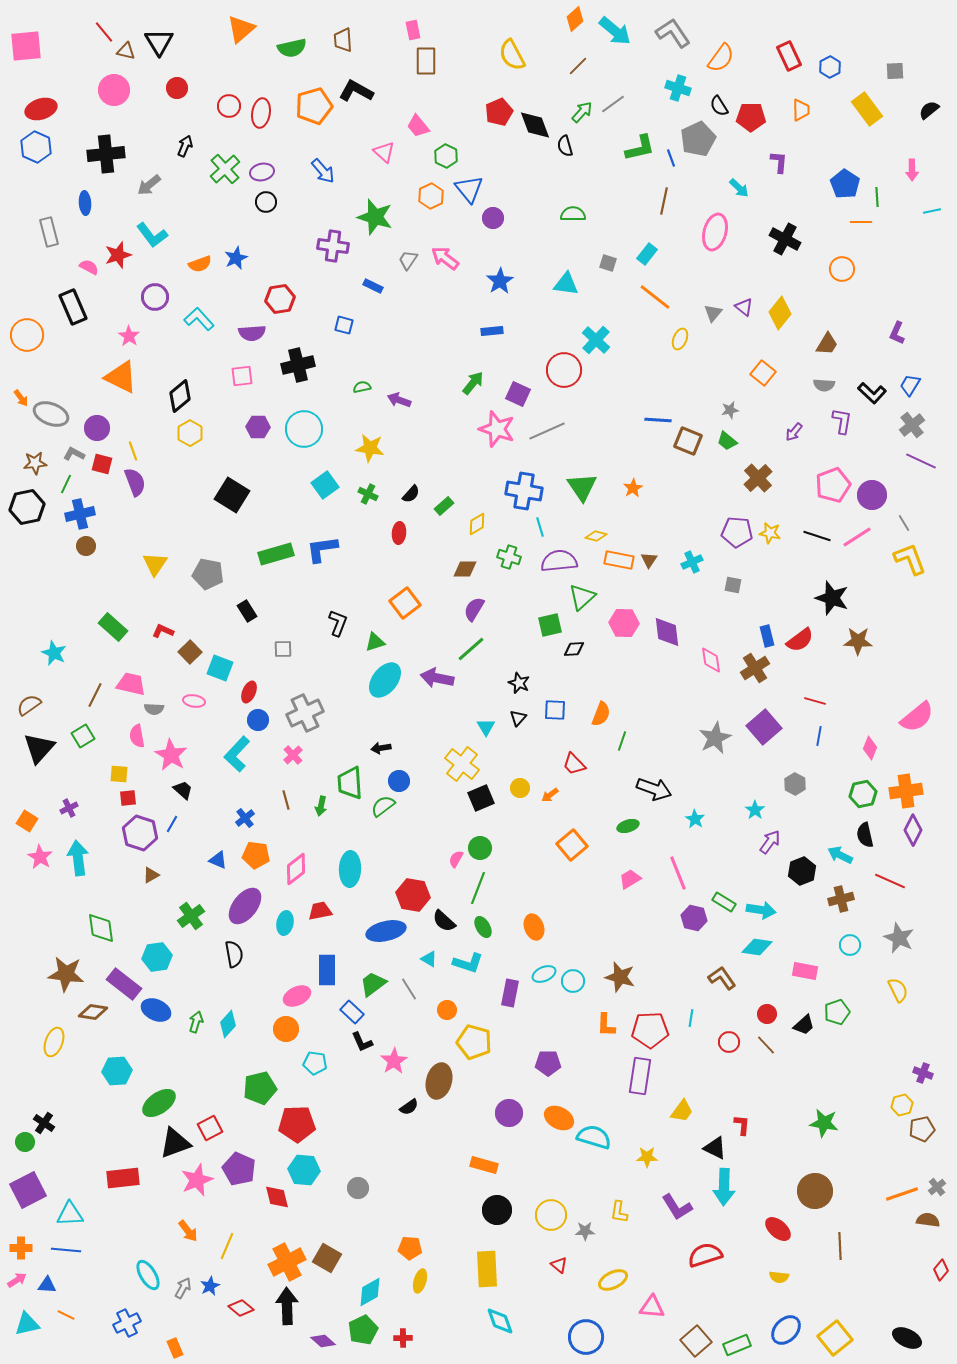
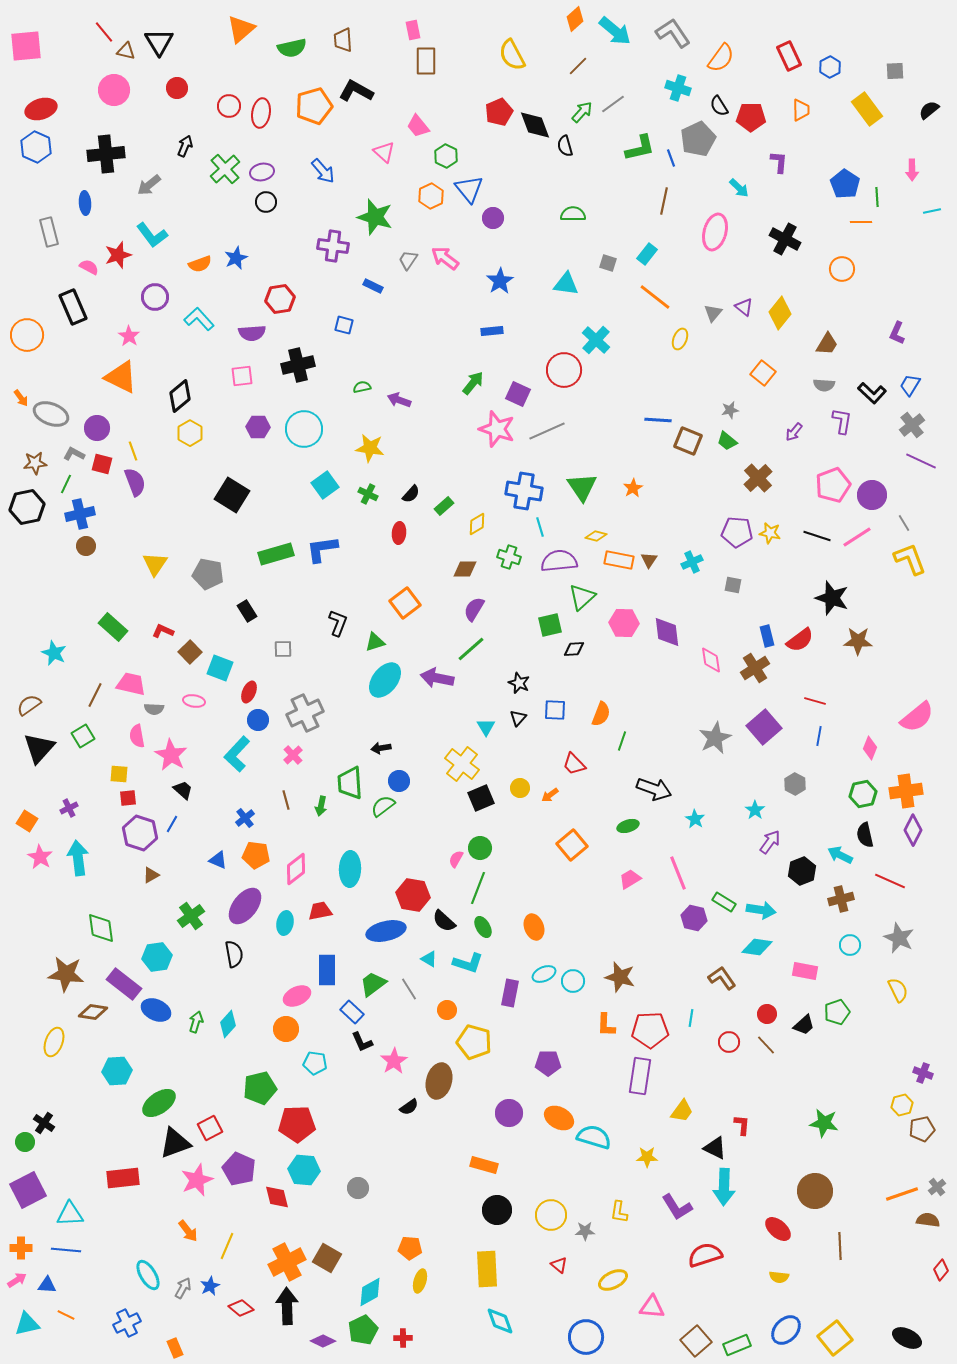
purple diamond at (323, 1341): rotated 15 degrees counterclockwise
